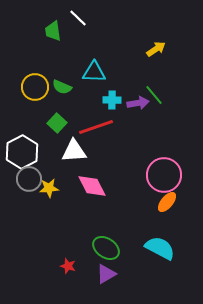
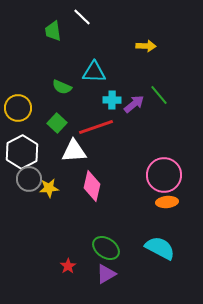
white line: moved 4 px right, 1 px up
yellow arrow: moved 10 px left, 3 px up; rotated 36 degrees clockwise
yellow circle: moved 17 px left, 21 px down
green line: moved 5 px right
purple arrow: moved 4 px left, 1 px down; rotated 30 degrees counterclockwise
pink diamond: rotated 40 degrees clockwise
orange ellipse: rotated 45 degrees clockwise
red star: rotated 21 degrees clockwise
